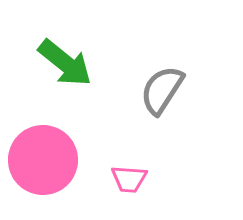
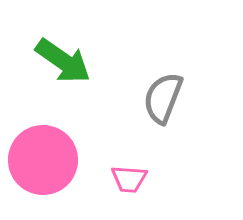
green arrow: moved 2 px left, 2 px up; rotated 4 degrees counterclockwise
gray semicircle: moved 1 px right, 8 px down; rotated 12 degrees counterclockwise
